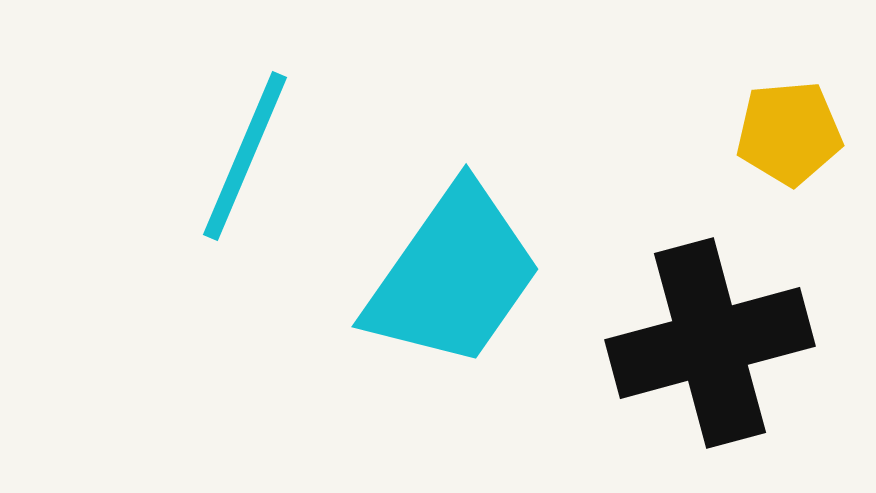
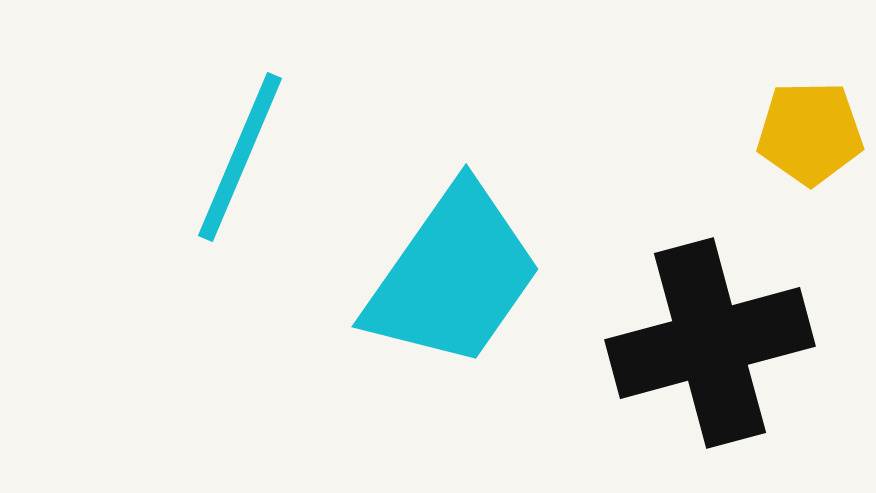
yellow pentagon: moved 21 px right; rotated 4 degrees clockwise
cyan line: moved 5 px left, 1 px down
